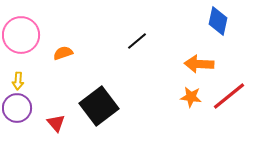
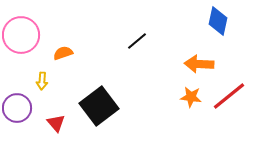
yellow arrow: moved 24 px right
